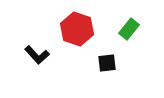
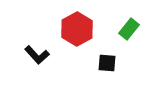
red hexagon: rotated 12 degrees clockwise
black square: rotated 12 degrees clockwise
